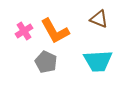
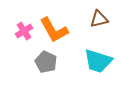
brown triangle: rotated 36 degrees counterclockwise
orange L-shape: moved 1 px left, 1 px up
cyan trapezoid: rotated 20 degrees clockwise
